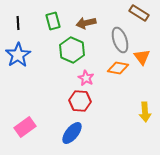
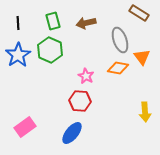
green hexagon: moved 22 px left
pink star: moved 2 px up
